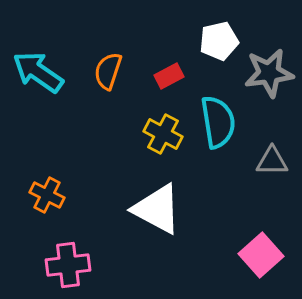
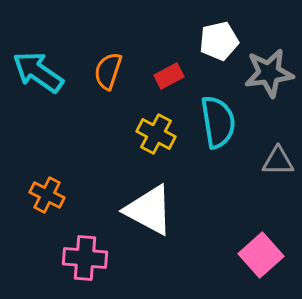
yellow cross: moved 7 px left
gray triangle: moved 6 px right
white triangle: moved 8 px left, 1 px down
pink cross: moved 17 px right, 7 px up; rotated 12 degrees clockwise
